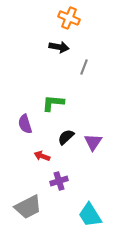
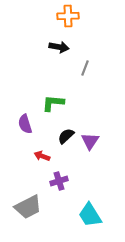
orange cross: moved 1 px left, 2 px up; rotated 25 degrees counterclockwise
gray line: moved 1 px right, 1 px down
black semicircle: moved 1 px up
purple triangle: moved 3 px left, 1 px up
